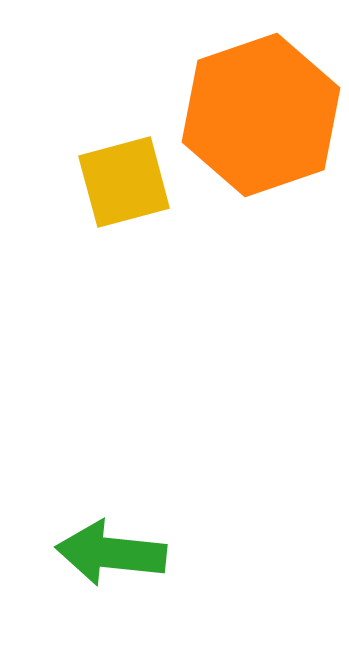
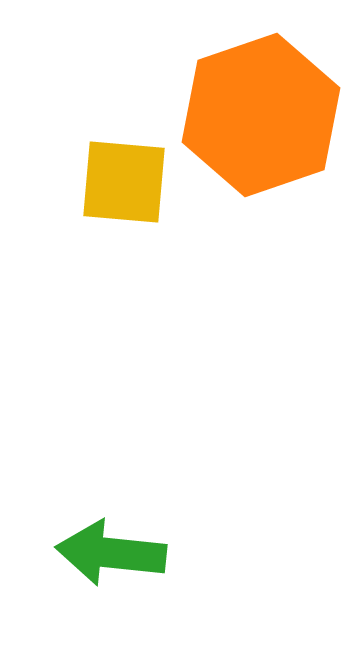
yellow square: rotated 20 degrees clockwise
